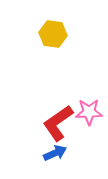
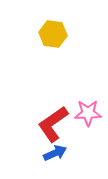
pink star: moved 1 px left, 1 px down
red L-shape: moved 5 px left, 1 px down
